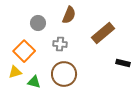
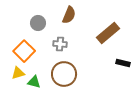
brown rectangle: moved 5 px right
yellow triangle: moved 3 px right, 1 px down
